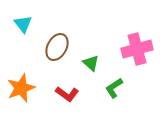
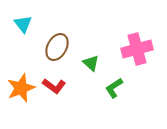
red L-shape: moved 13 px left, 8 px up
